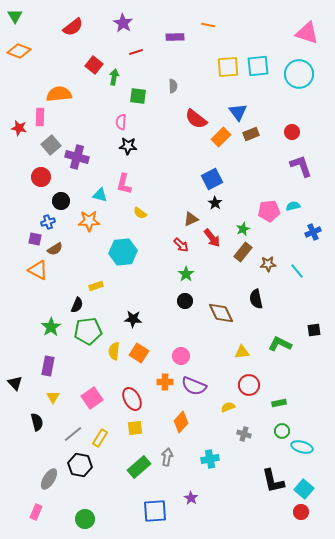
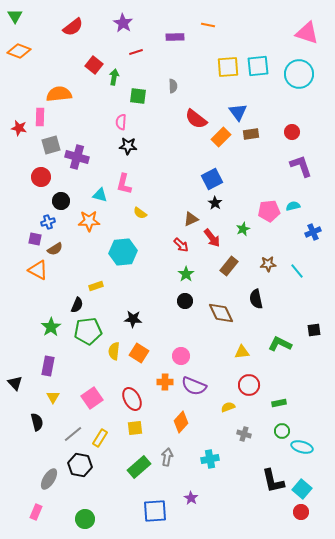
brown rectangle at (251, 134): rotated 14 degrees clockwise
gray square at (51, 145): rotated 24 degrees clockwise
brown rectangle at (243, 252): moved 14 px left, 14 px down
cyan square at (304, 489): moved 2 px left
